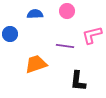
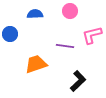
pink circle: moved 3 px right
black L-shape: rotated 140 degrees counterclockwise
